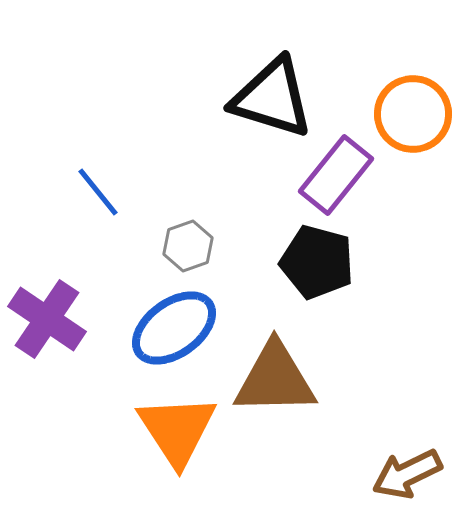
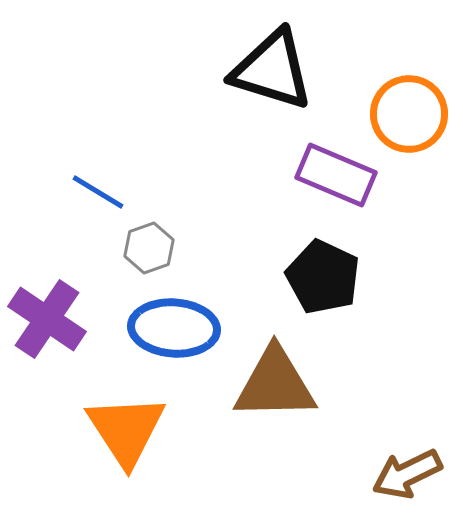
black triangle: moved 28 px up
orange circle: moved 4 px left
purple rectangle: rotated 74 degrees clockwise
blue line: rotated 20 degrees counterclockwise
gray hexagon: moved 39 px left, 2 px down
black pentagon: moved 6 px right, 15 px down; rotated 10 degrees clockwise
blue ellipse: rotated 40 degrees clockwise
brown triangle: moved 5 px down
orange triangle: moved 51 px left
